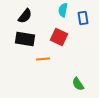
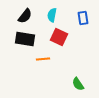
cyan semicircle: moved 11 px left, 5 px down
